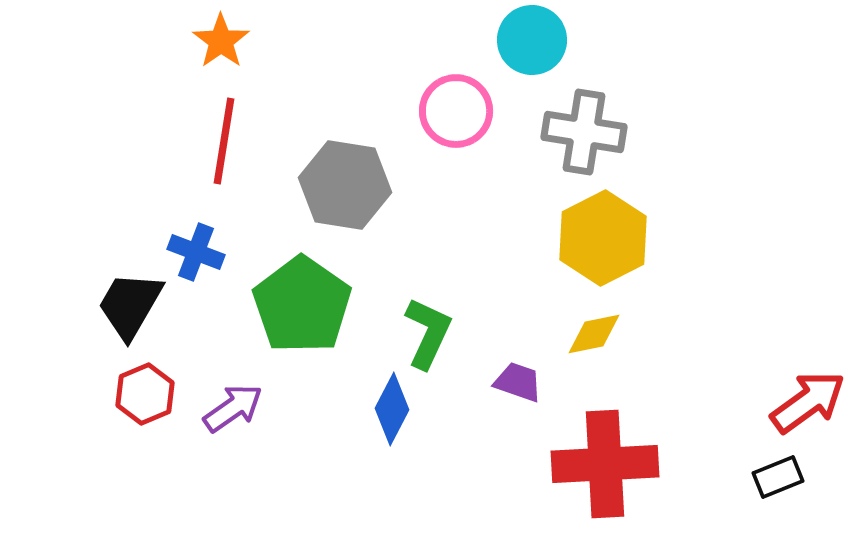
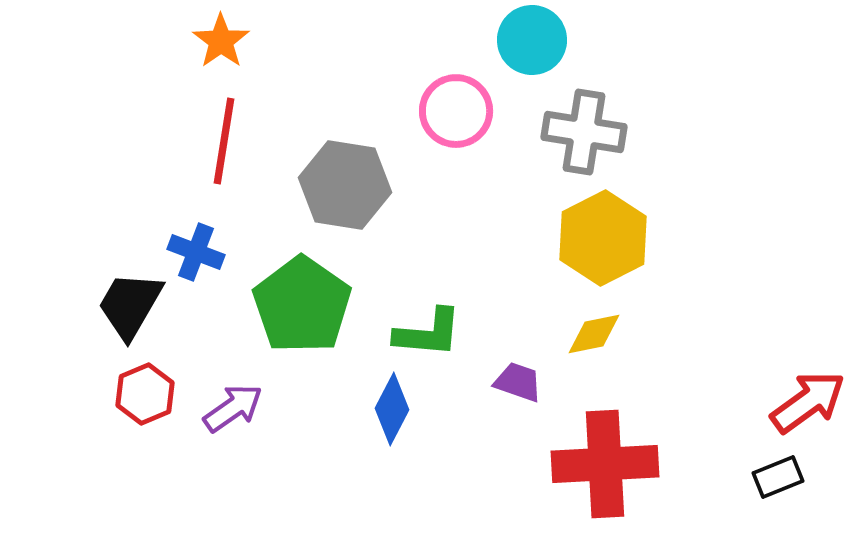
green L-shape: rotated 70 degrees clockwise
